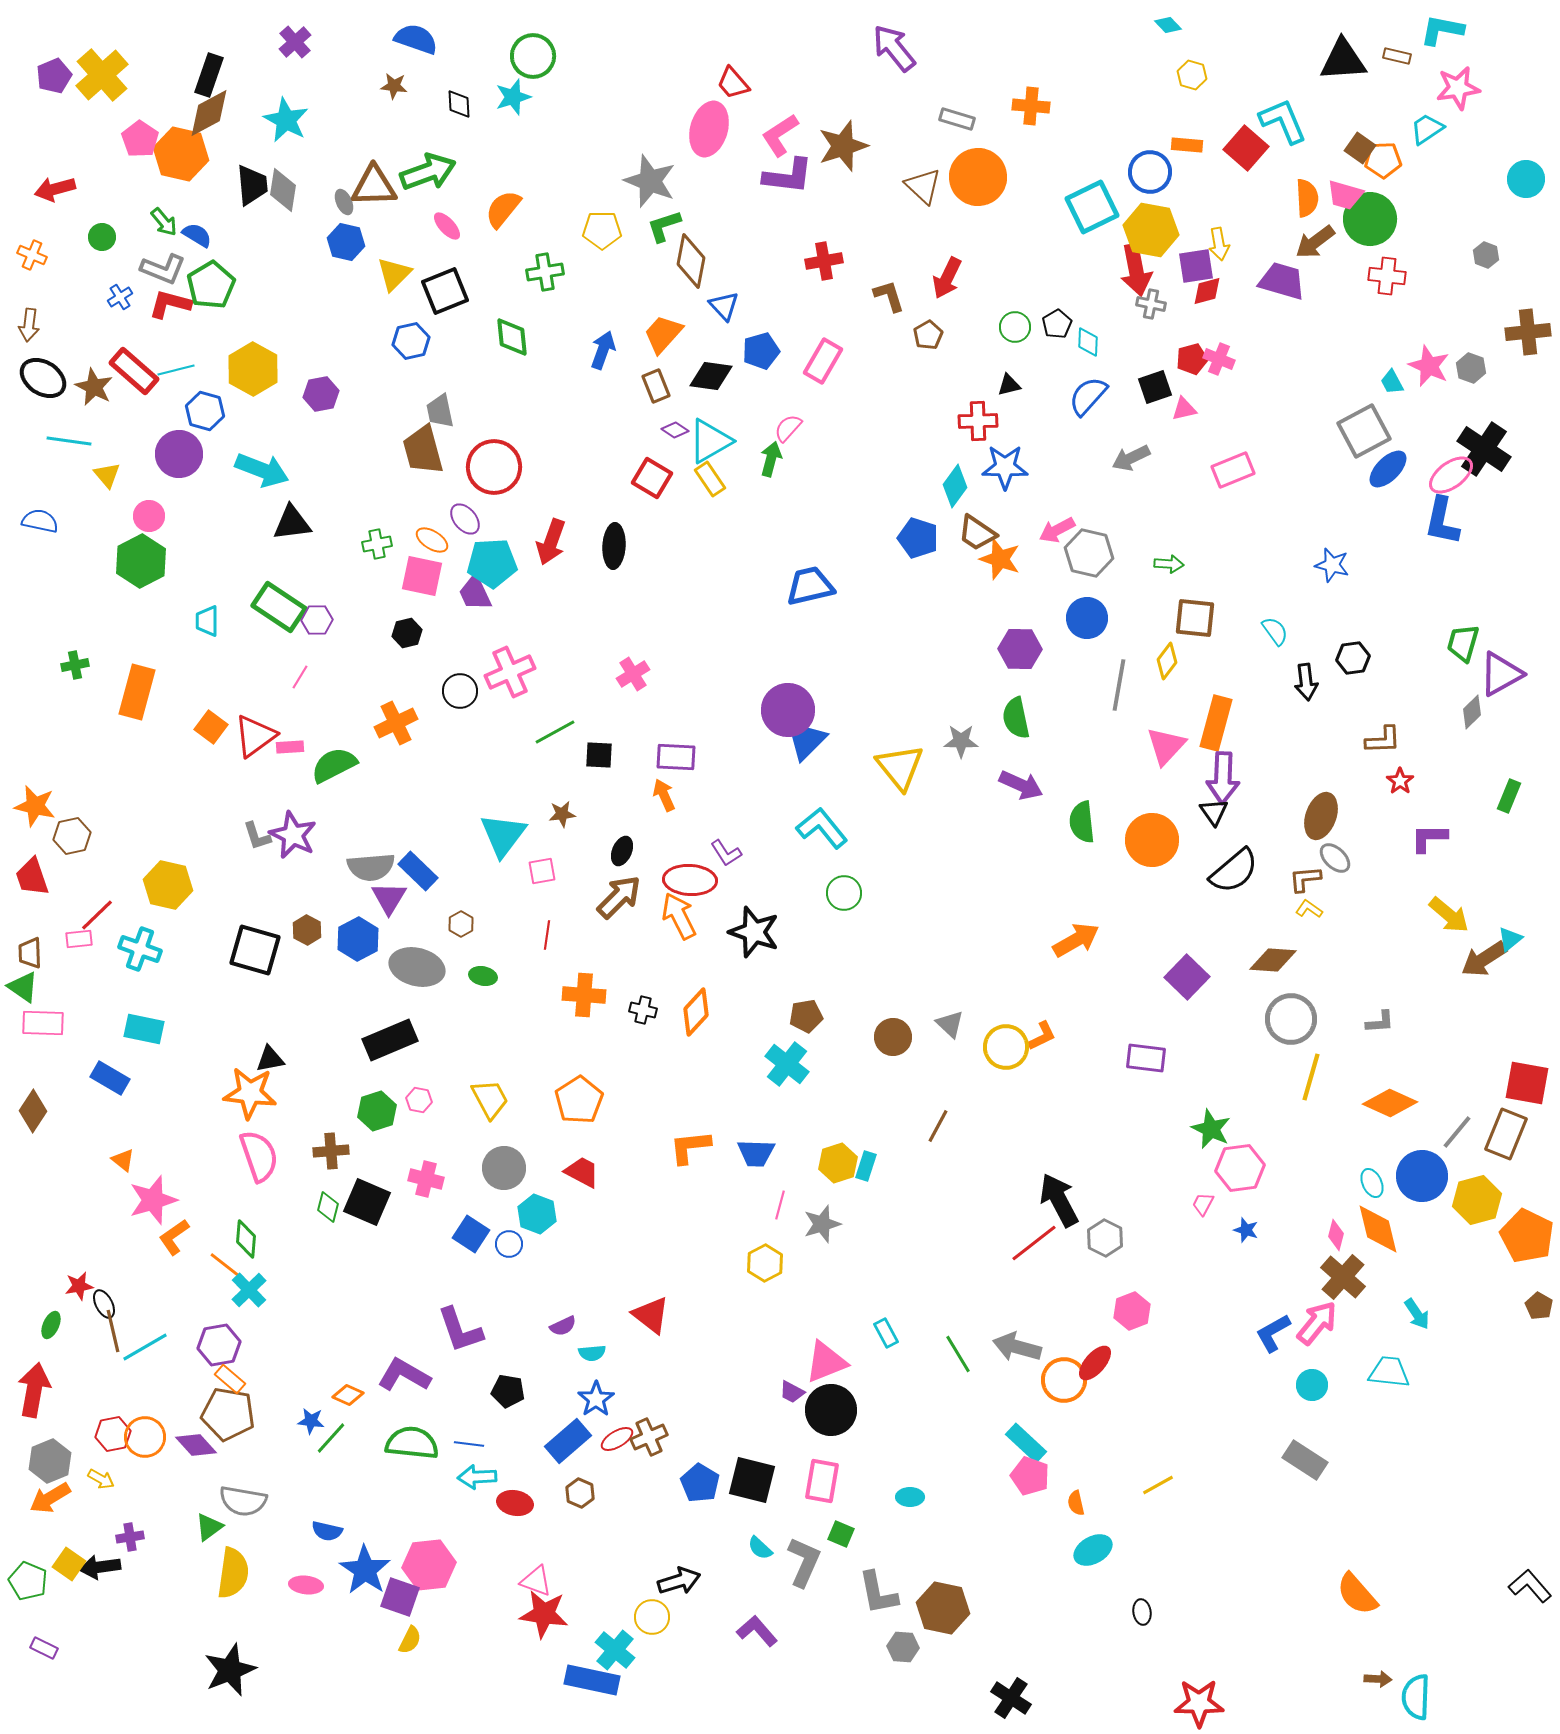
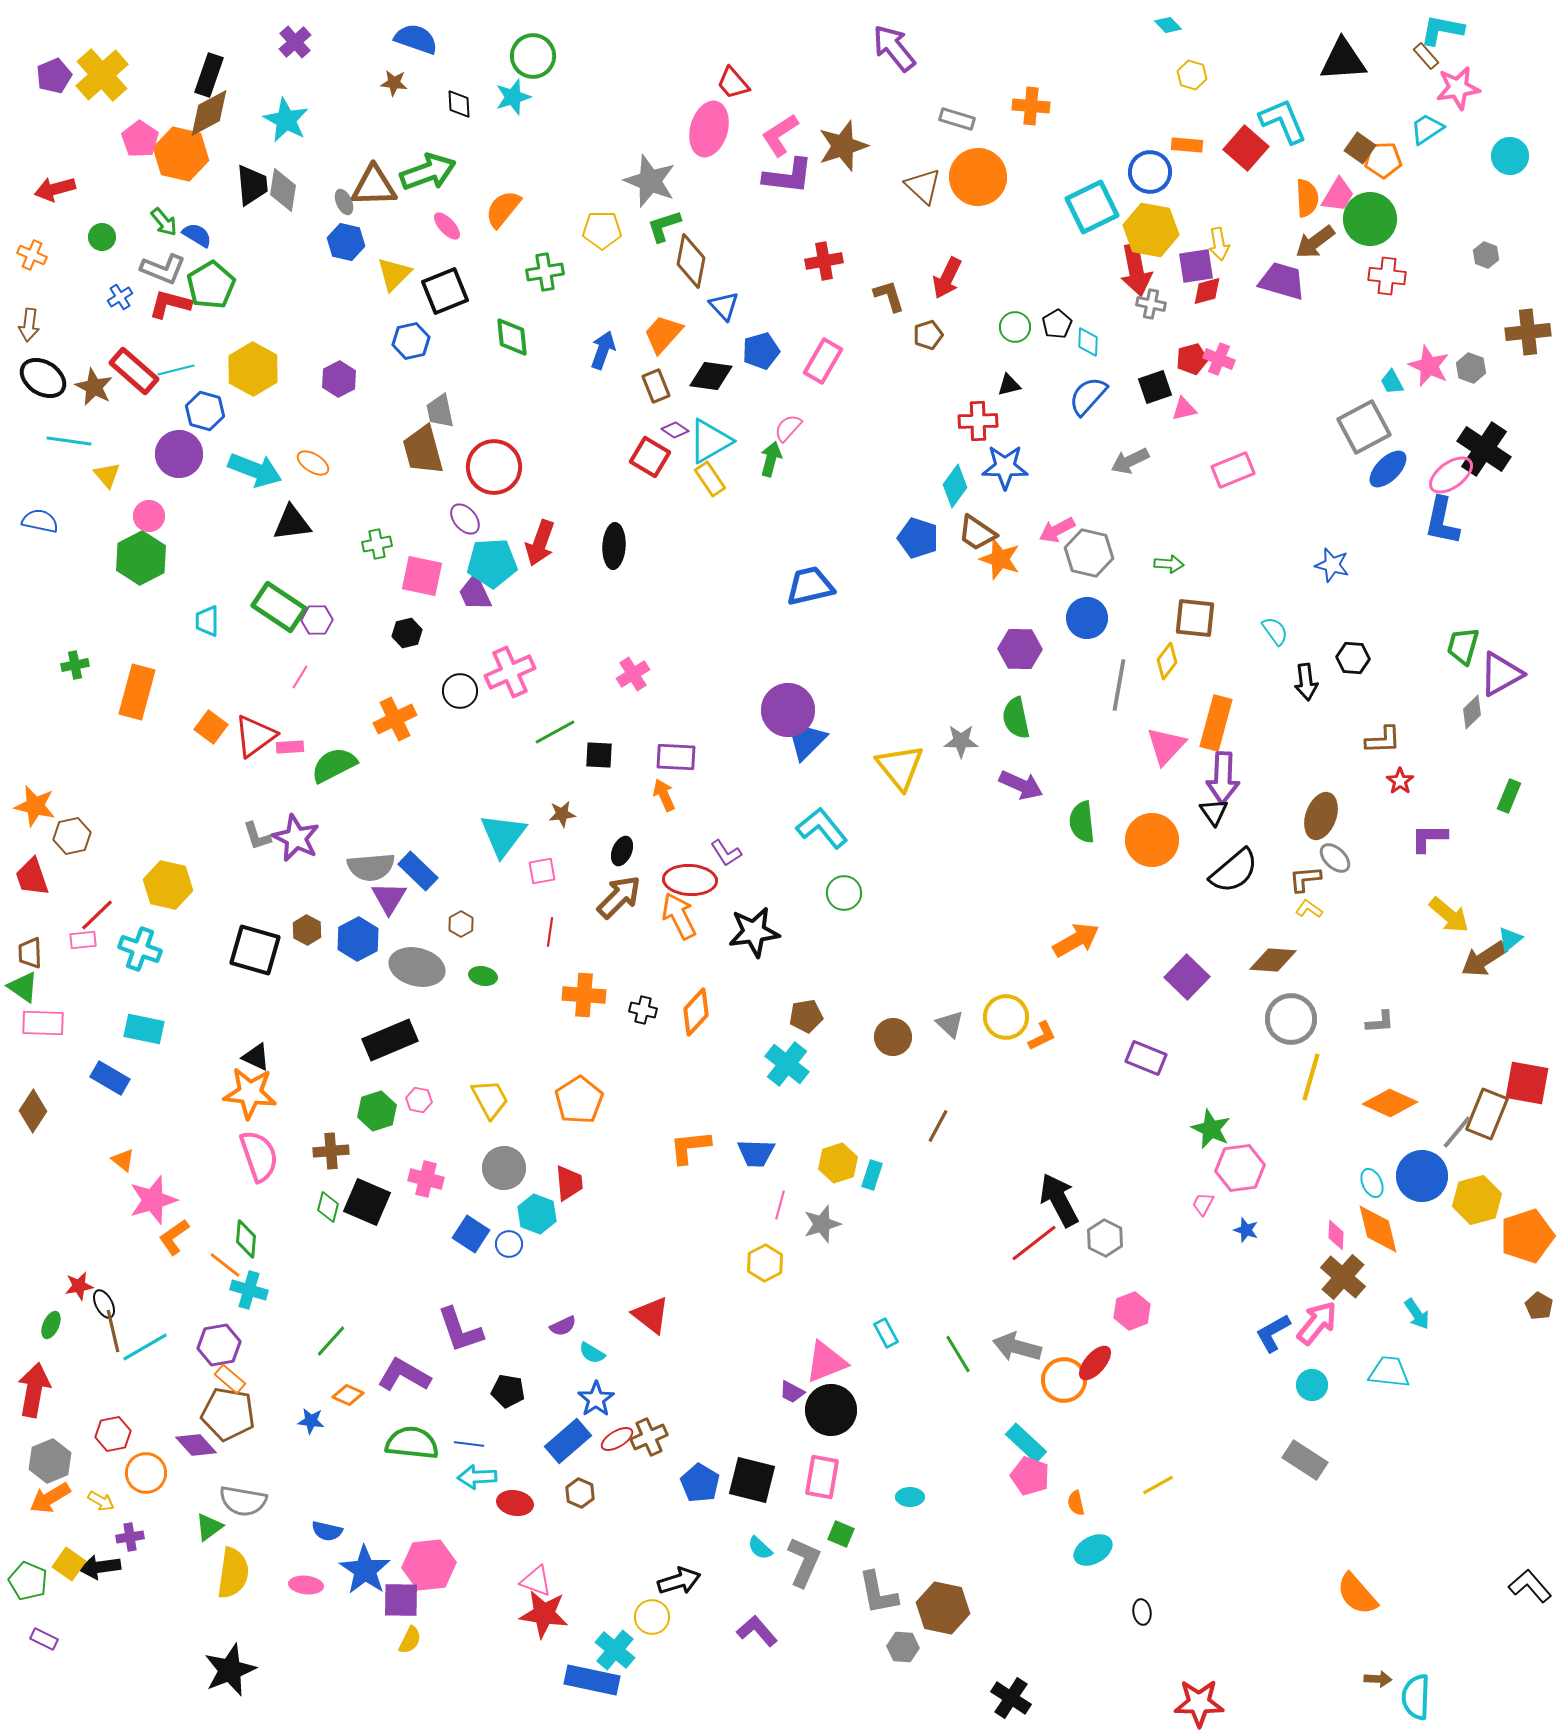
brown rectangle at (1397, 56): moved 29 px right; rotated 36 degrees clockwise
brown star at (394, 86): moved 3 px up
cyan circle at (1526, 179): moved 16 px left, 23 px up
pink trapezoid at (1345, 195): moved 7 px left; rotated 75 degrees counterclockwise
brown pentagon at (928, 335): rotated 12 degrees clockwise
purple hexagon at (321, 394): moved 18 px right, 15 px up; rotated 16 degrees counterclockwise
gray square at (1364, 431): moved 4 px up
gray arrow at (1131, 458): moved 1 px left, 3 px down
cyan arrow at (262, 470): moved 7 px left
red square at (652, 478): moved 2 px left, 21 px up
orange ellipse at (432, 540): moved 119 px left, 77 px up
red arrow at (551, 542): moved 11 px left, 1 px down
green hexagon at (141, 561): moved 3 px up
green trapezoid at (1463, 643): moved 3 px down
black hexagon at (1353, 658): rotated 12 degrees clockwise
orange cross at (396, 723): moved 1 px left, 4 px up
purple star at (293, 835): moved 3 px right, 3 px down
black star at (754, 932): rotated 27 degrees counterclockwise
red line at (547, 935): moved 3 px right, 3 px up
pink rectangle at (79, 939): moved 4 px right, 1 px down
yellow circle at (1006, 1047): moved 30 px up
purple rectangle at (1146, 1058): rotated 15 degrees clockwise
black triangle at (270, 1059): moved 14 px left, 2 px up; rotated 36 degrees clockwise
brown rectangle at (1506, 1134): moved 19 px left, 20 px up
cyan rectangle at (866, 1166): moved 6 px right, 9 px down
red trapezoid at (582, 1172): moved 13 px left, 11 px down; rotated 57 degrees clockwise
pink diamond at (1336, 1235): rotated 12 degrees counterclockwise
orange pentagon at (1527, 1236): rotated 28 degrees clockwise
cyan cross at (249, 1290): rotated 30 degrees counterclockwise
cyan semicircle at (592, 1353): rotated 36 degrees clockwise
orange circle at (145, 1437): moved 1 px right, 36 px down
green line at (331, 1438): moved 97 px up
yellow arrow at (101, 1479): moved 22 px down
pink rectangle at (822, 1481): moved 4 px up
purple square at (400, 1597): moved 1 px right, 3 px down; rotated 18 degrees counterclockwise
purple rectangle at (44, 1648): moved 9 px up
